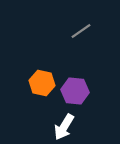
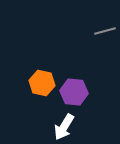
gray line: moved 24 px right; rotated 20 degrees clockwise
purple hexagon: moved 1 px left, 1 px down
